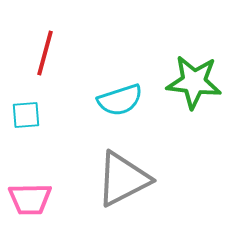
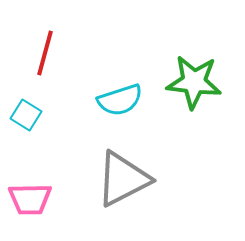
cyan square: rotated 36 degrees clockwise
